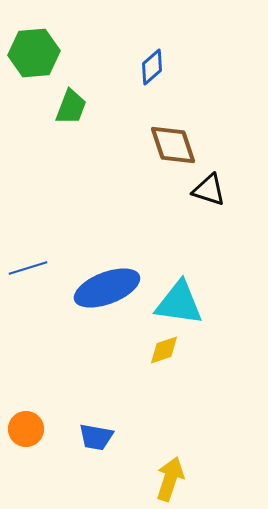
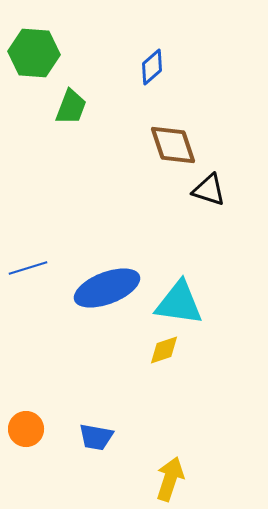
green hexagon: rotated 9 degrees clockwise
